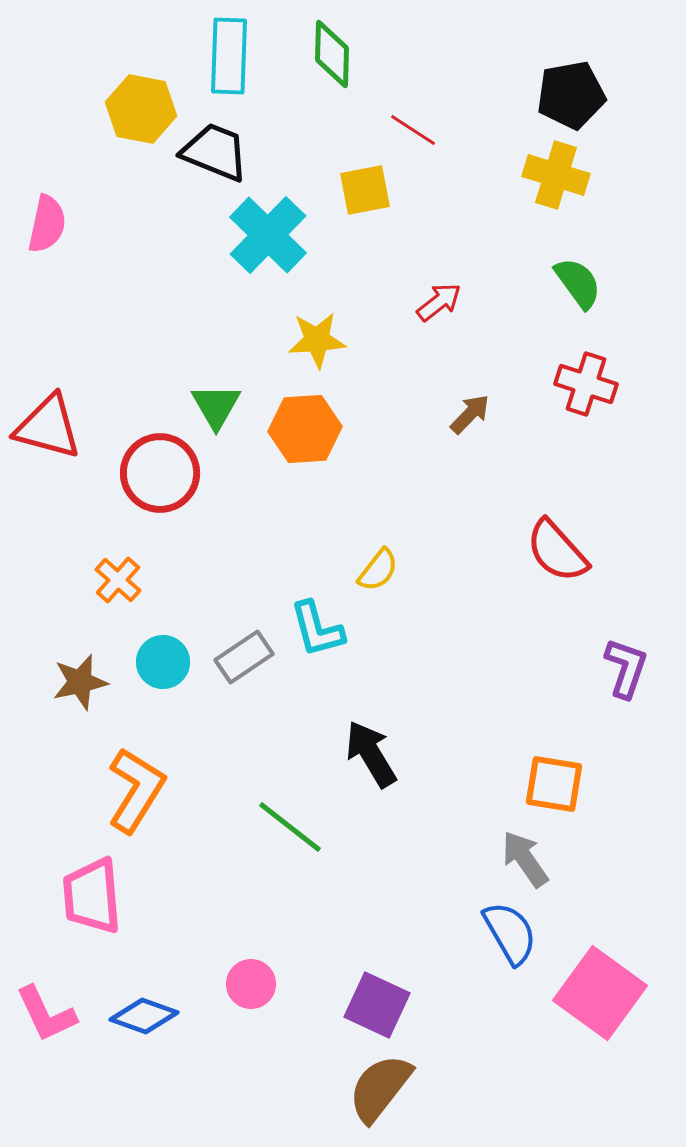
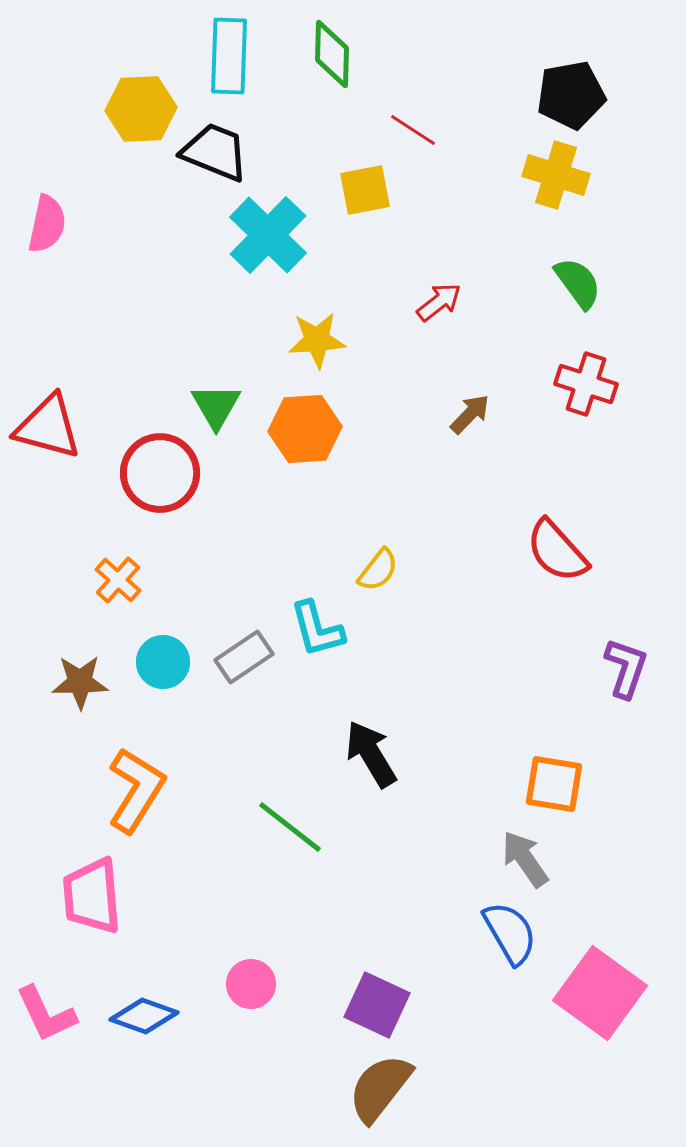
yellow hexagon: rotated 14 degrees counterclockwise
brown star: rotated 12 degrees clockwise
